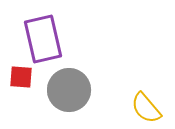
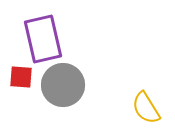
gray circle: moved 6 px left, 5 px up
yellow semicircle: rotated 8 degrees clockwise
